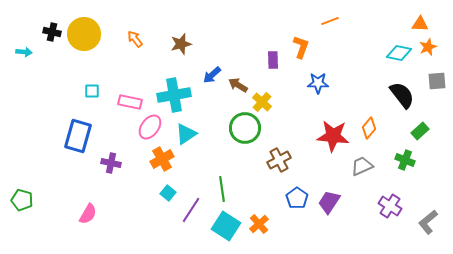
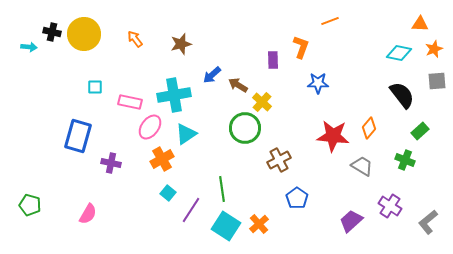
orange star at (428, 47): moved 6 px right, 2 px down
cyan arrow at (24, 52): moved 5 px right, 5 px up
cyan square at (92, 91): moved 3 px right, 4 px up
gray trapezoid at (362, 166): rotated 55 degrees clockwise
green pentagon at (22, 200): moved 8 px right, 5 px down
purple trapezoid at (329, 202): moved 22 px right, 19 px down; rotated 15 degrees clockwise
